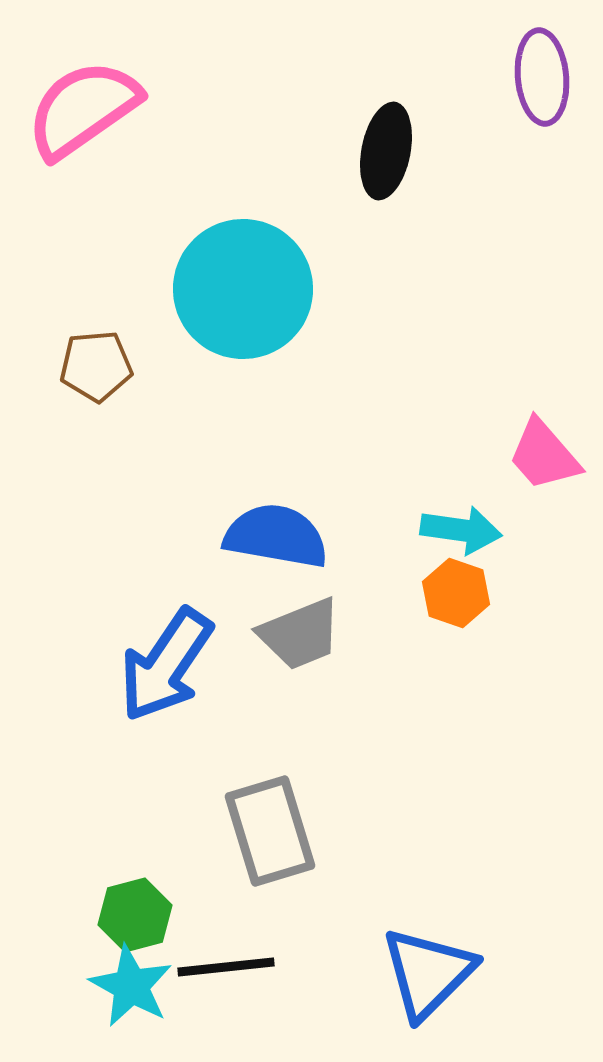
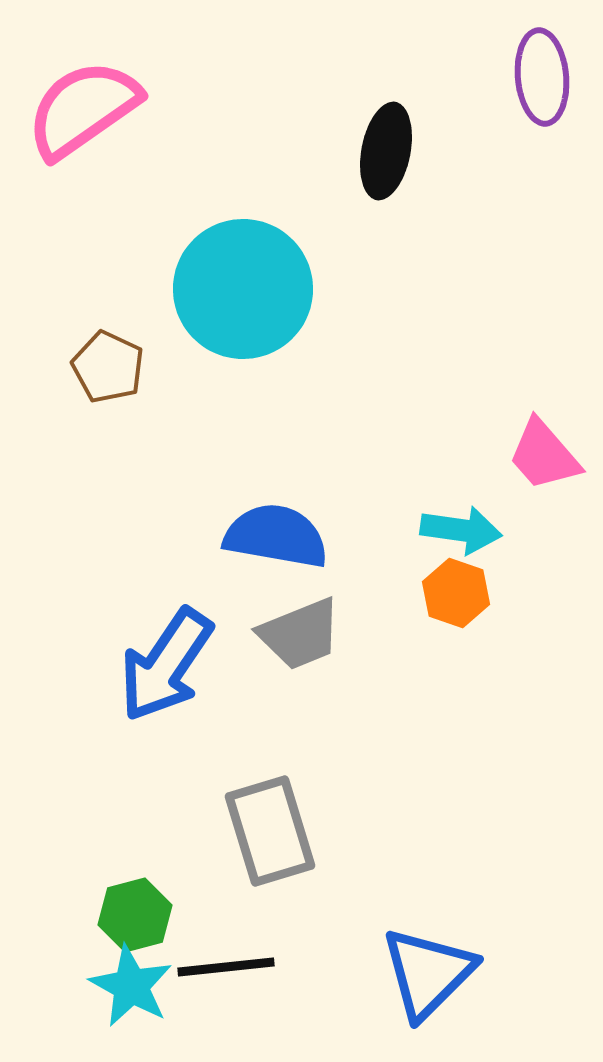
brown pentagon: moved 12 px right, 1 px down; rotated 30 degrees clockwise
